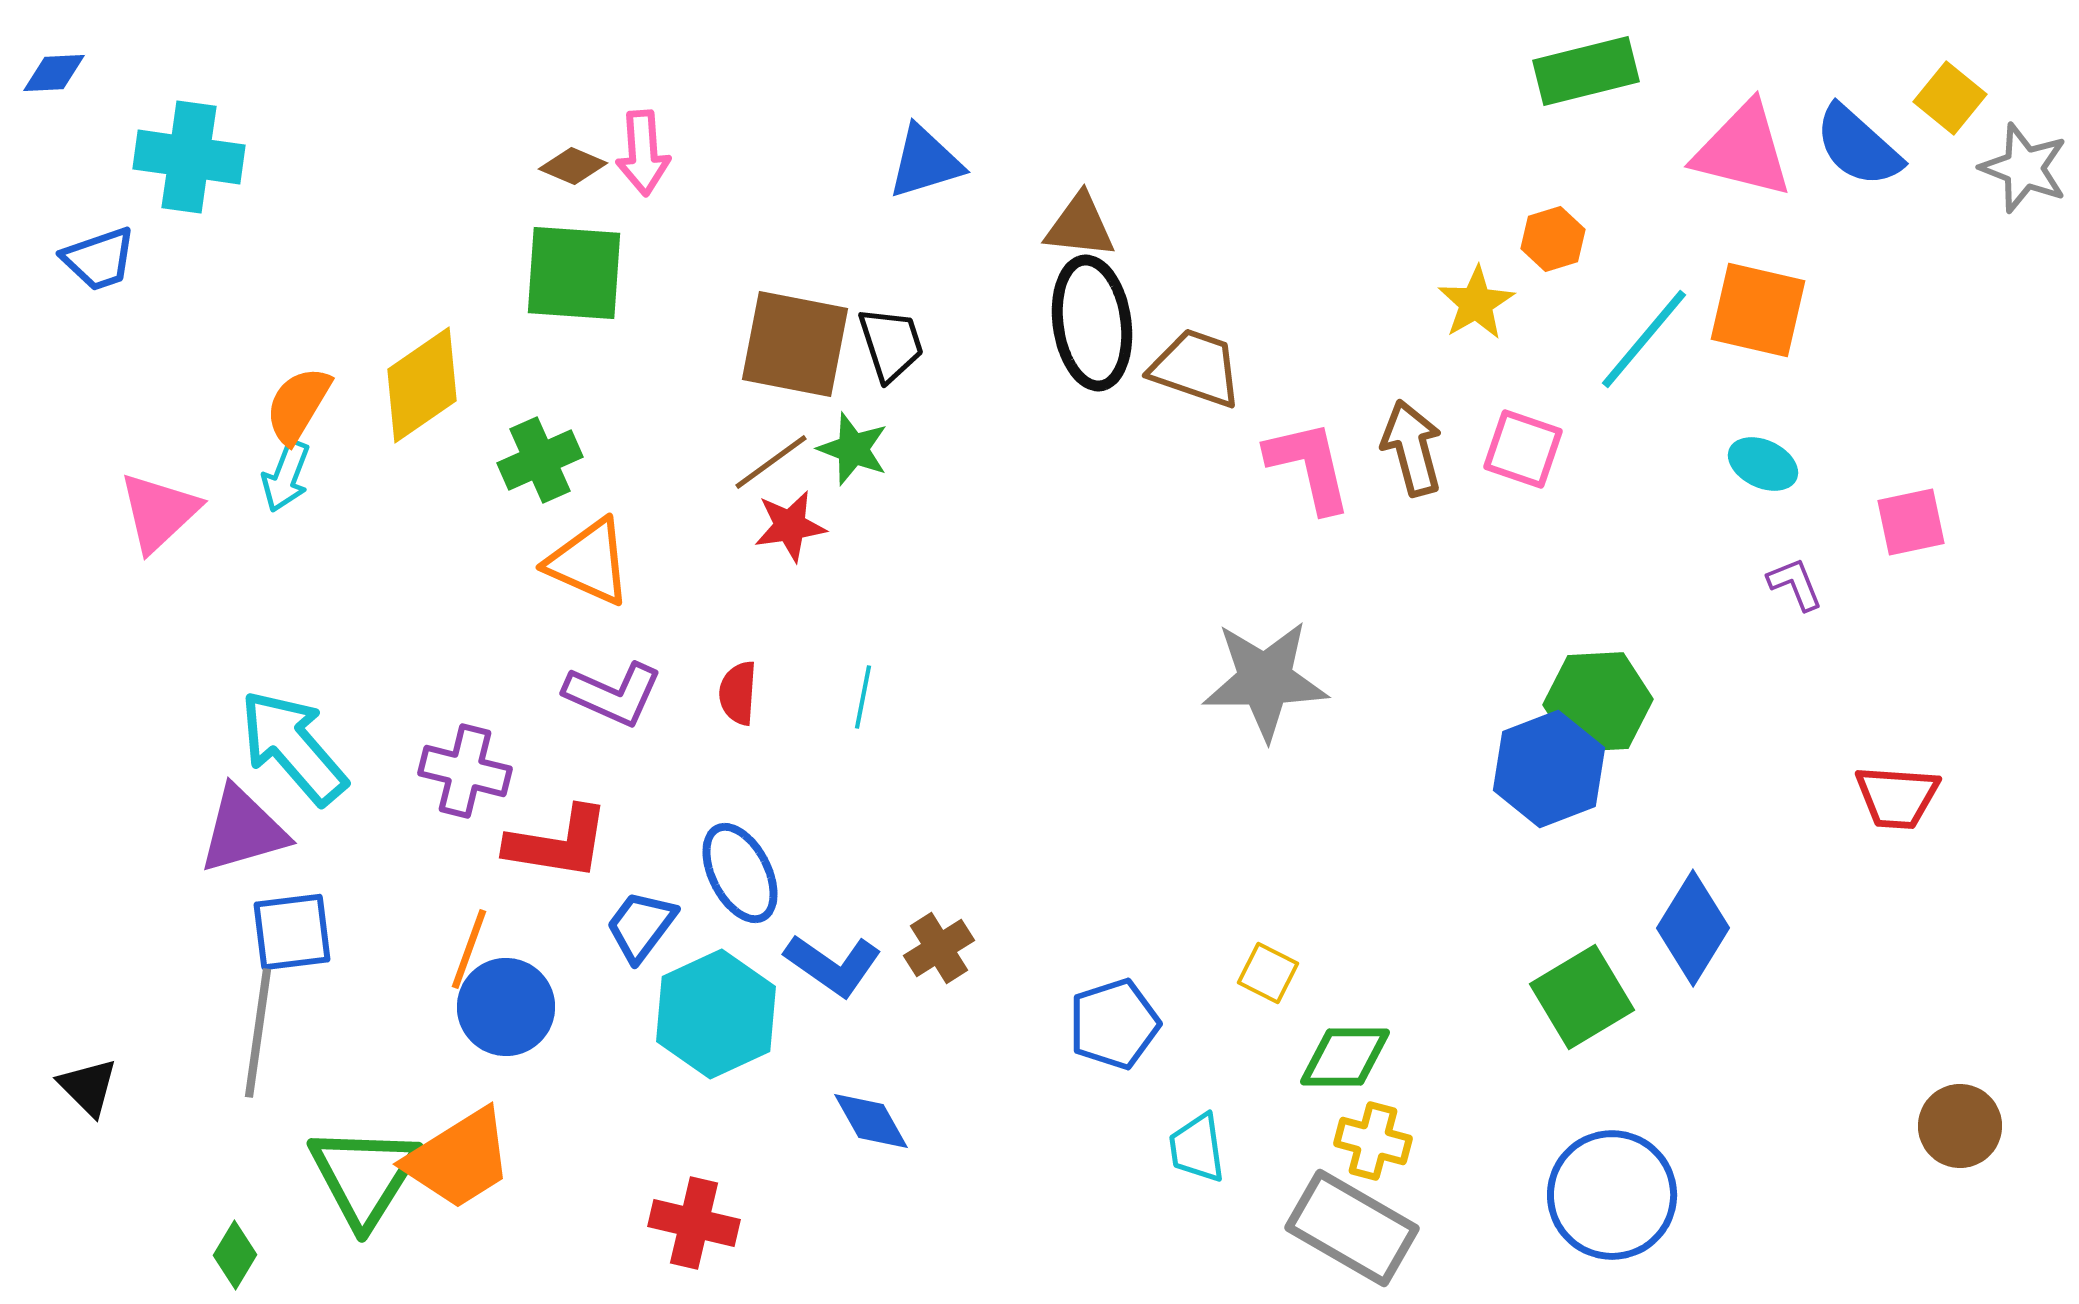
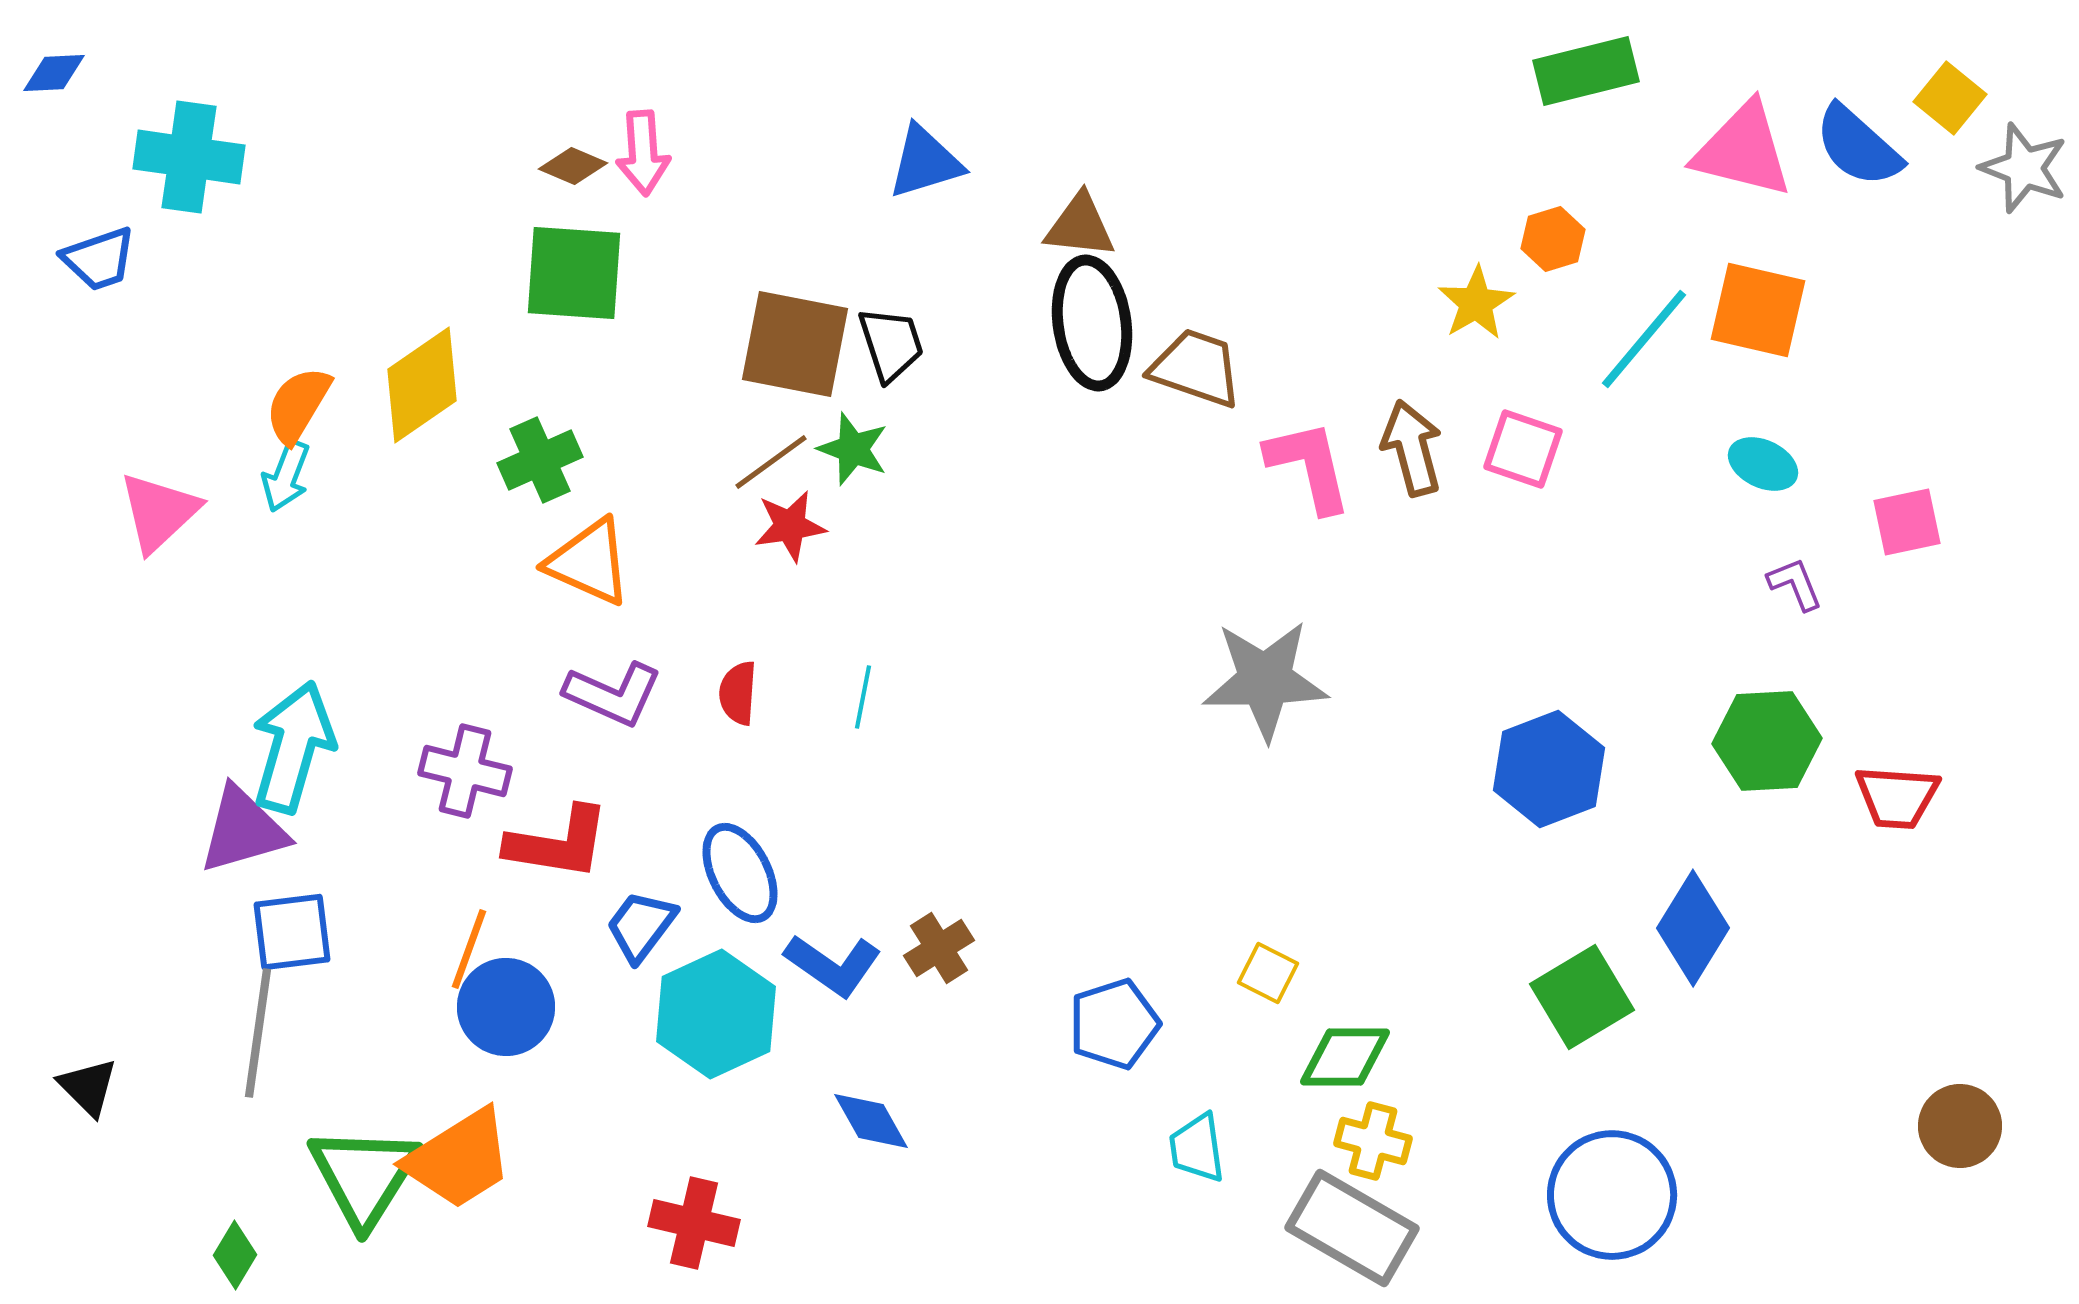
pink square at (1911, 522): moved 4 px left
green hexagon at (1598, 702): moved 169 px right, 39 px down
cyan arrow at (293, 747): rotated 57 degrees clockwise
